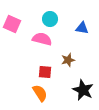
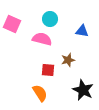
blue triangle: moved 3 px down
red square: moved 3 px right, 2 px up
